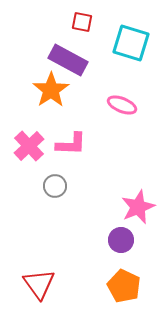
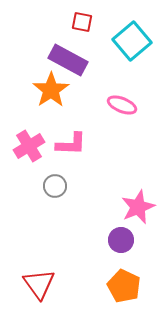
cyan square: moved 1 px right, 2 px up; rotated 33 degrees clockwise
pink cross: rotated 12 degrees clockwise
